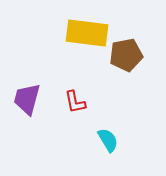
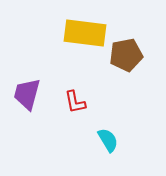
yellow rectangle: moved 2 px left
purple trapezoid: moved 5 px up
